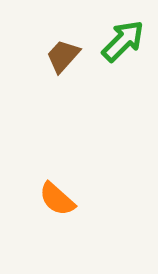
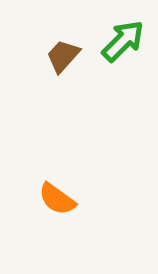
orange semicircle: rotated 6 degrees counterclockwise
